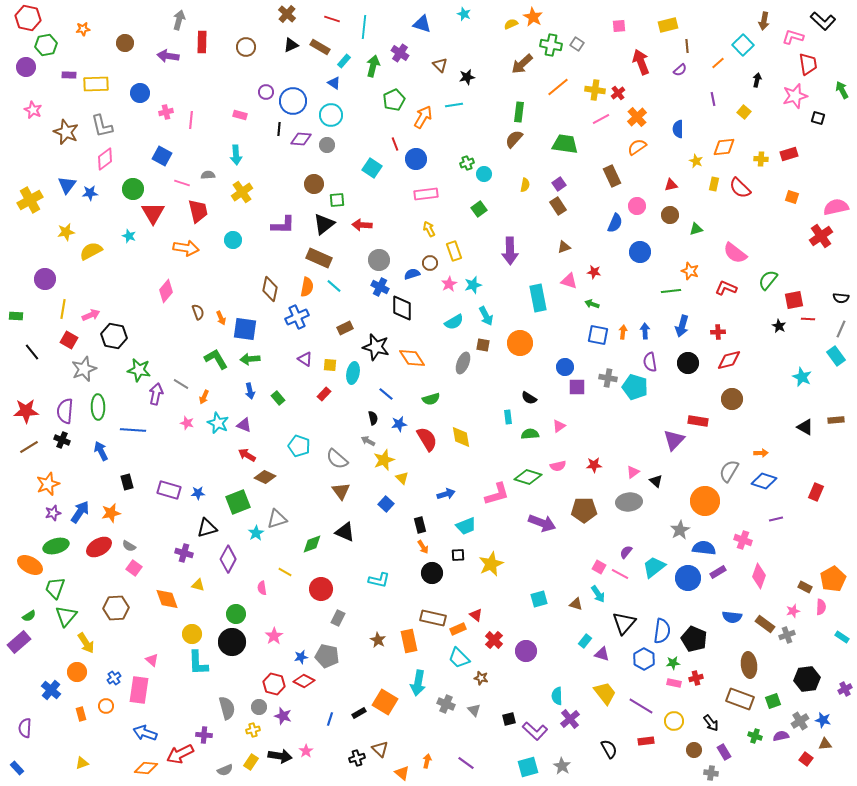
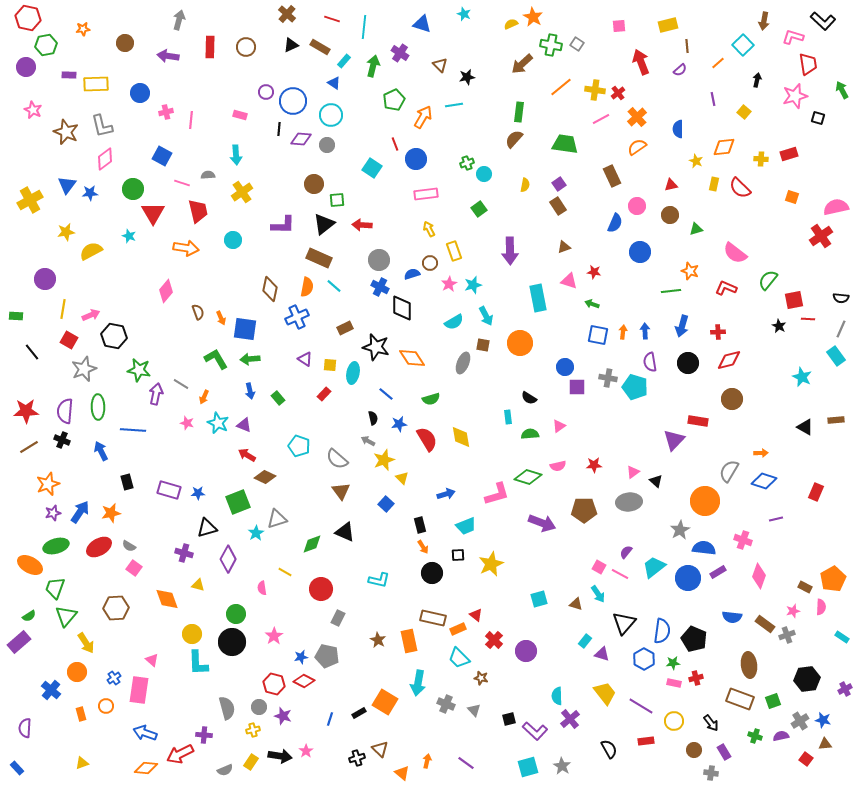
red rectangle at (202, 42): moved 8 px right, 5 px down
orange line at (558, 87): moved 3 px right
